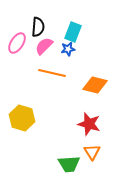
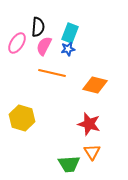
cyan rectangle: moved 3 px left, 1 px down
pink semicircle: rotated 18 degrees counterclockwise
